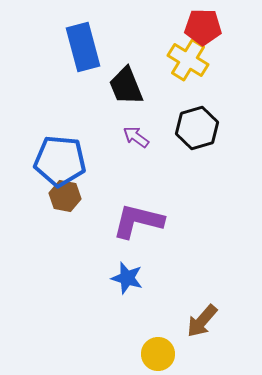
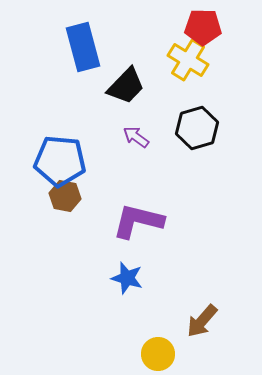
black trapezoid: rotated 114 degrees counterclockwise
